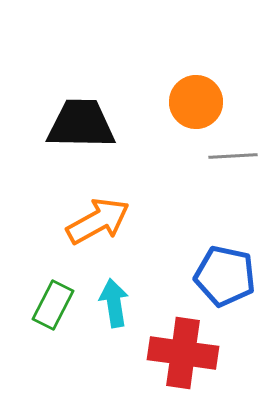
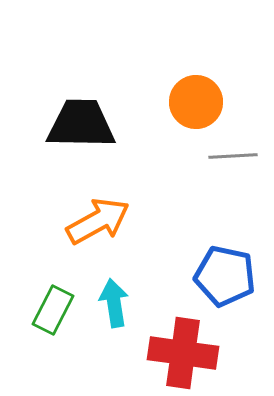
green rectangle: moved 5 px down
